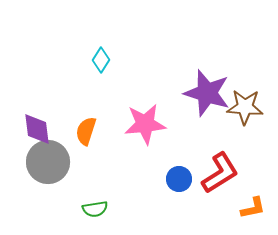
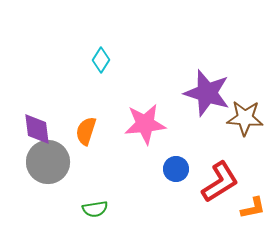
brown star: moved 11 px down
red L-shape: moved 9 px down
blue circle: moved 3 px left, 10 px up
